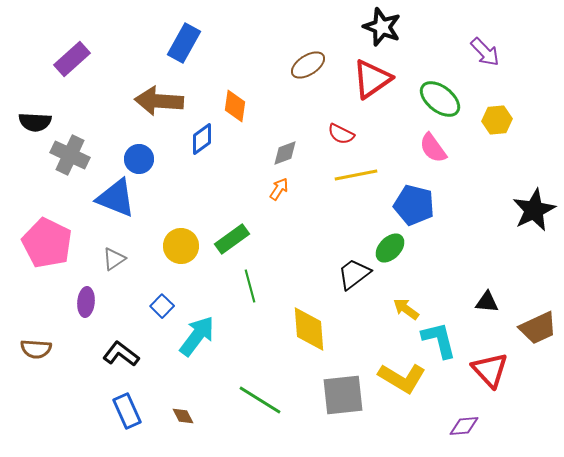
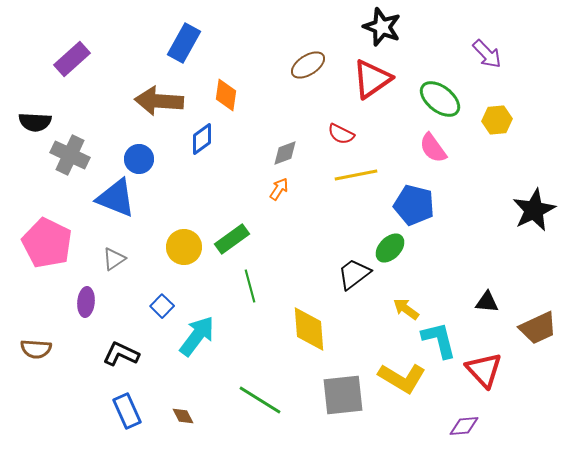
purple arrow at (485, 52): moved 2 px right, 2 px down
orange diamond at (235, 106): moved 9 px left, 11 px up
yellow circle at (181, 246): moved 3 px right, 1 px down
black L-shape at (121, 354): rotated 12 degrees counterclockwise
red triangle at (490, 370): moved 6 px left
